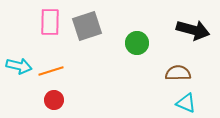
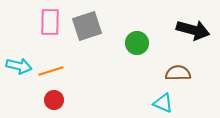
cyan triangle: moved 23 px left
